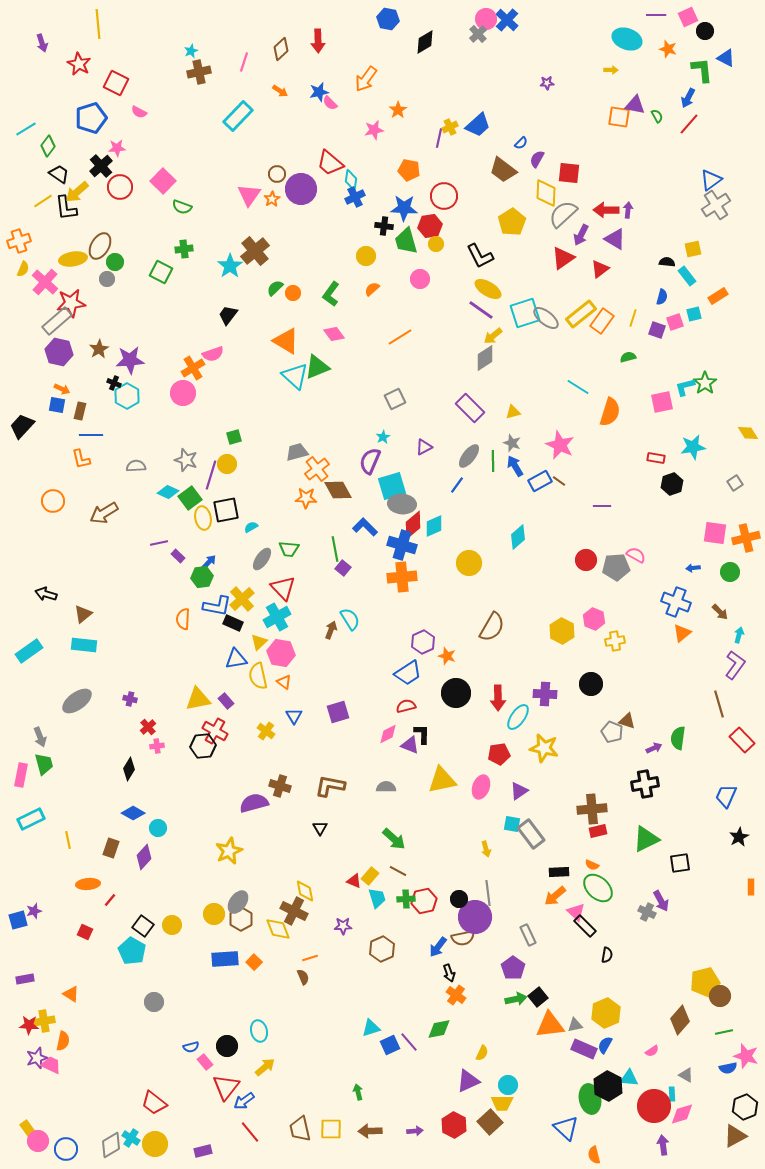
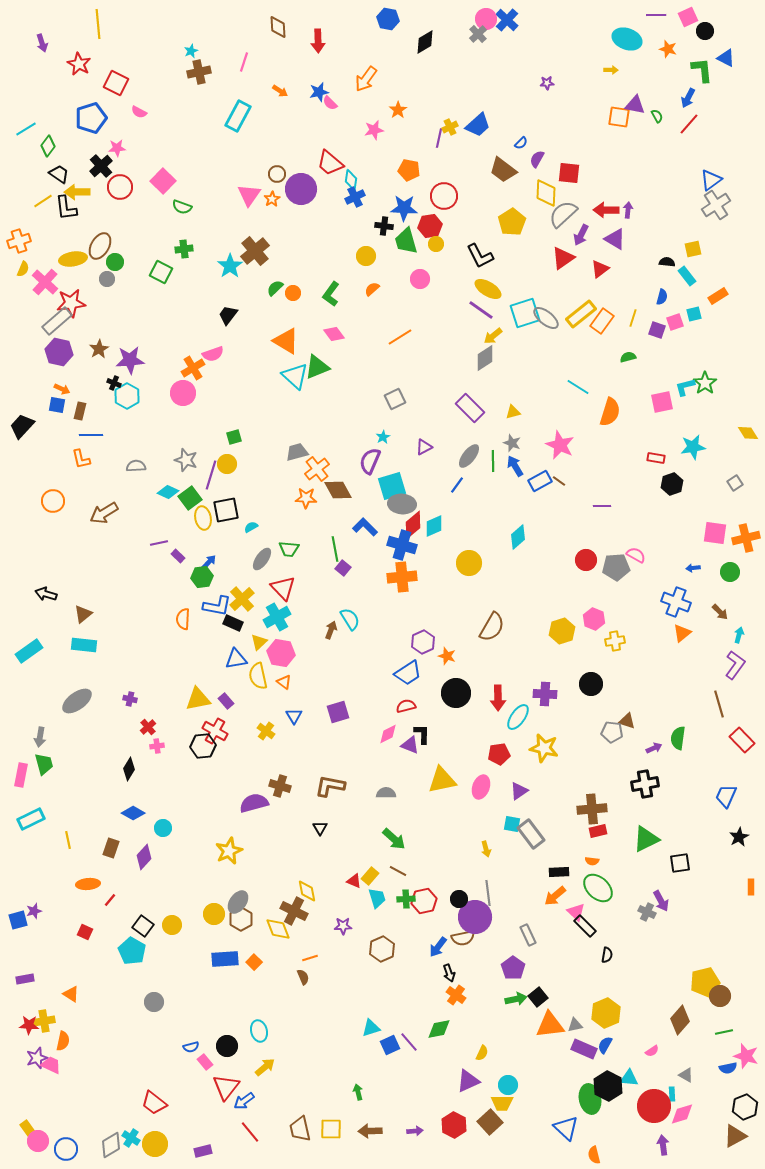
brown diamond at (281, 49): moved 3 px left, 22 px up; rotated 50 degrees counterclockwise
cyan rectangle at (238, 116): rotated 16 degrees counterclockwise
yellow arrow at (77, 192): rotated 40 degrees clockwise
yellow hexagon at (562, 631): rotated 15 degrees clockwise
gray pentagon at (612, 732): rotated 15 degrees counterclockwise
gray arrow at (40, 737): rotated 30 degrees clockwise
gray semicircle at (386, 787): moved 6 px down
cyan circle at (158, 828): moved 5 px right
orange semicircle at (592, 865): moved 4 px up; rotated 16 degrees counterclockwise
yellow diamond at (305, 891): moved 2 px right
